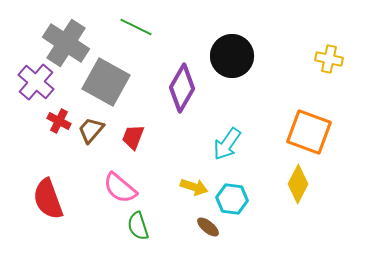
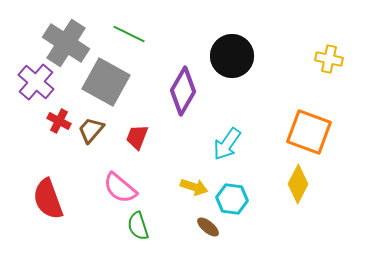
green line: moved 7 px left, 7 px down
purple diamond: moved 1 px right, 3 px down
red trapezoid: moved 4 px right
